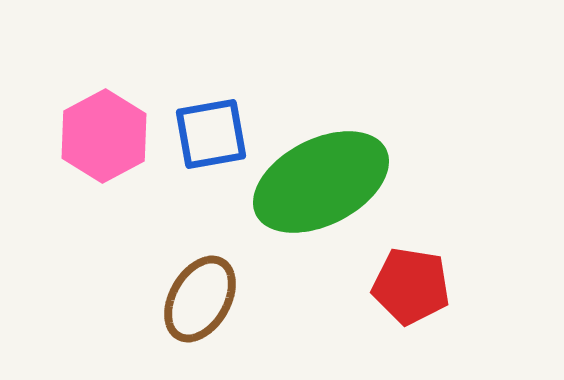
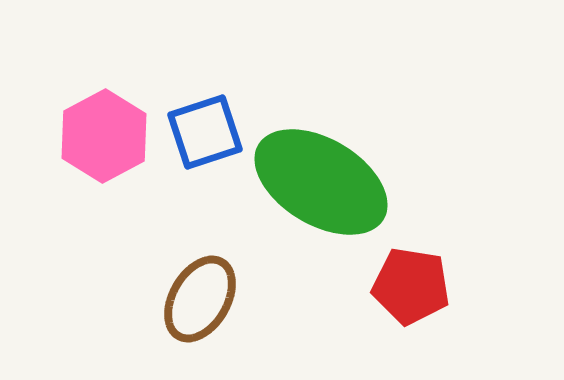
blue square: moved 6 px left, 2 px up; rotated 8 degrees counterclockwise
green ellipse: rotated 58 degrees clockwise
